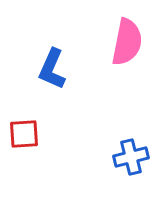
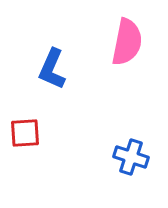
red square: moved 1 px right, 1 px up
blue cross: rotated 32 degrees clockwise
